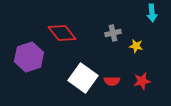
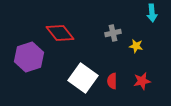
red diamond: moved 2 px left
red semicircle: rotated 91 degrees clockwise
